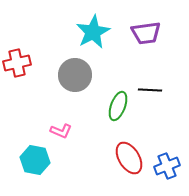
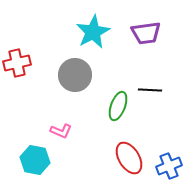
blue cross: moved 2 px right
